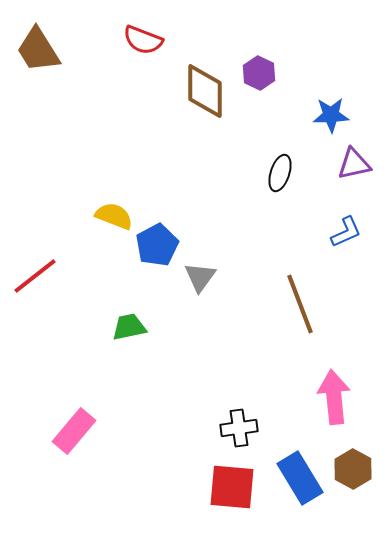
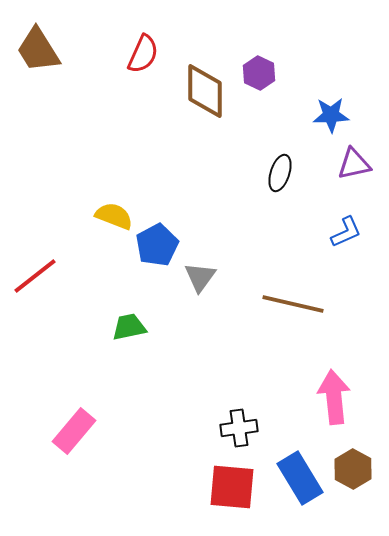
red semicircle: moved 14 px down; rotated 87 degrees counterclockwise
brown line: moved 7 px left; rotated 56 degrees counterclockwise
